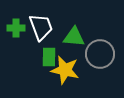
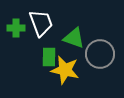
white trapezoid: moved 4 px up
green triangle: moved 1 px down; rotated 15 degrees clockwise
